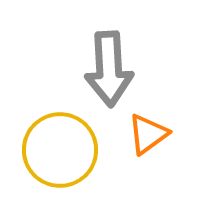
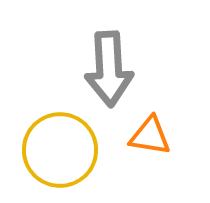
orange triangle: moved 2 px right, 2 px down; rotated 45 degrees clockwise
